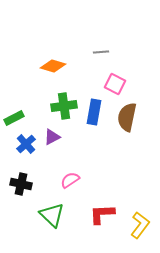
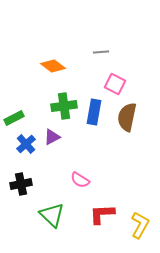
orange diamond: rotated 20 degrees clockwise
pink semicircle: moved 10 px right; rotated 114 degrees counterclockwise
black cross: rotated 25 degrees counterclockwise
yellow L-shape: rotated 8 degrees counterclockwise
